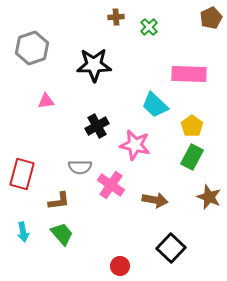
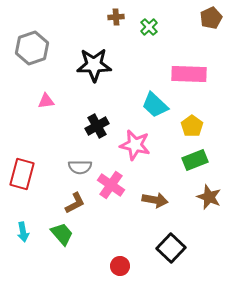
green rectangle: moved 3 px right, 3 px down; rotated 40 degrees clockwise
brown L-shape: moved 16 px right, 2 px down; rotated 20 degrees counterclockwise
